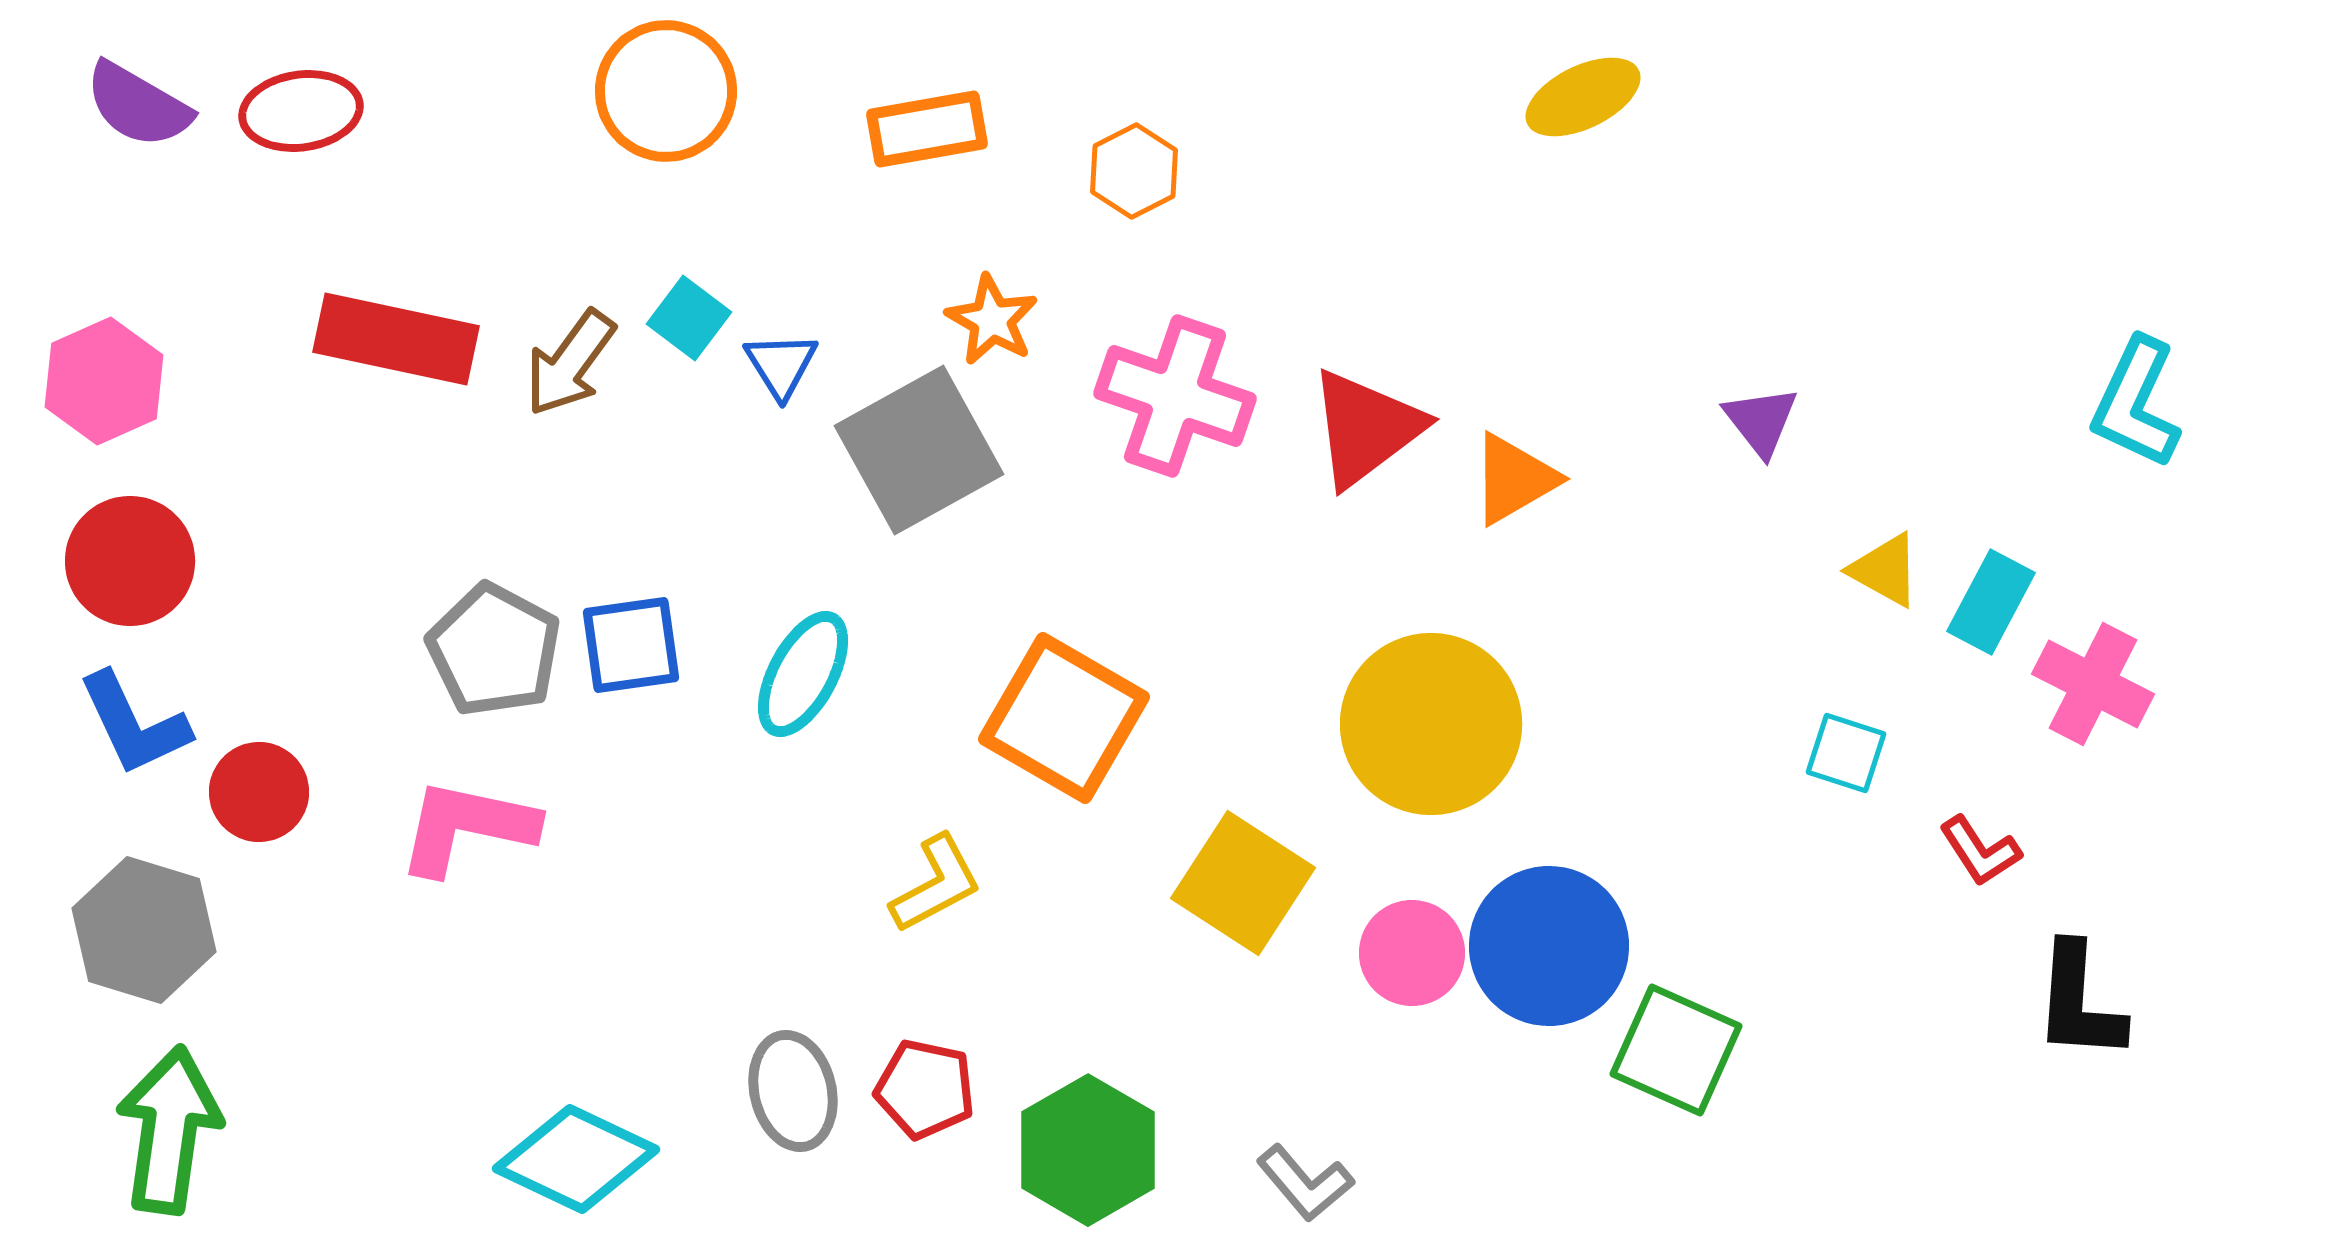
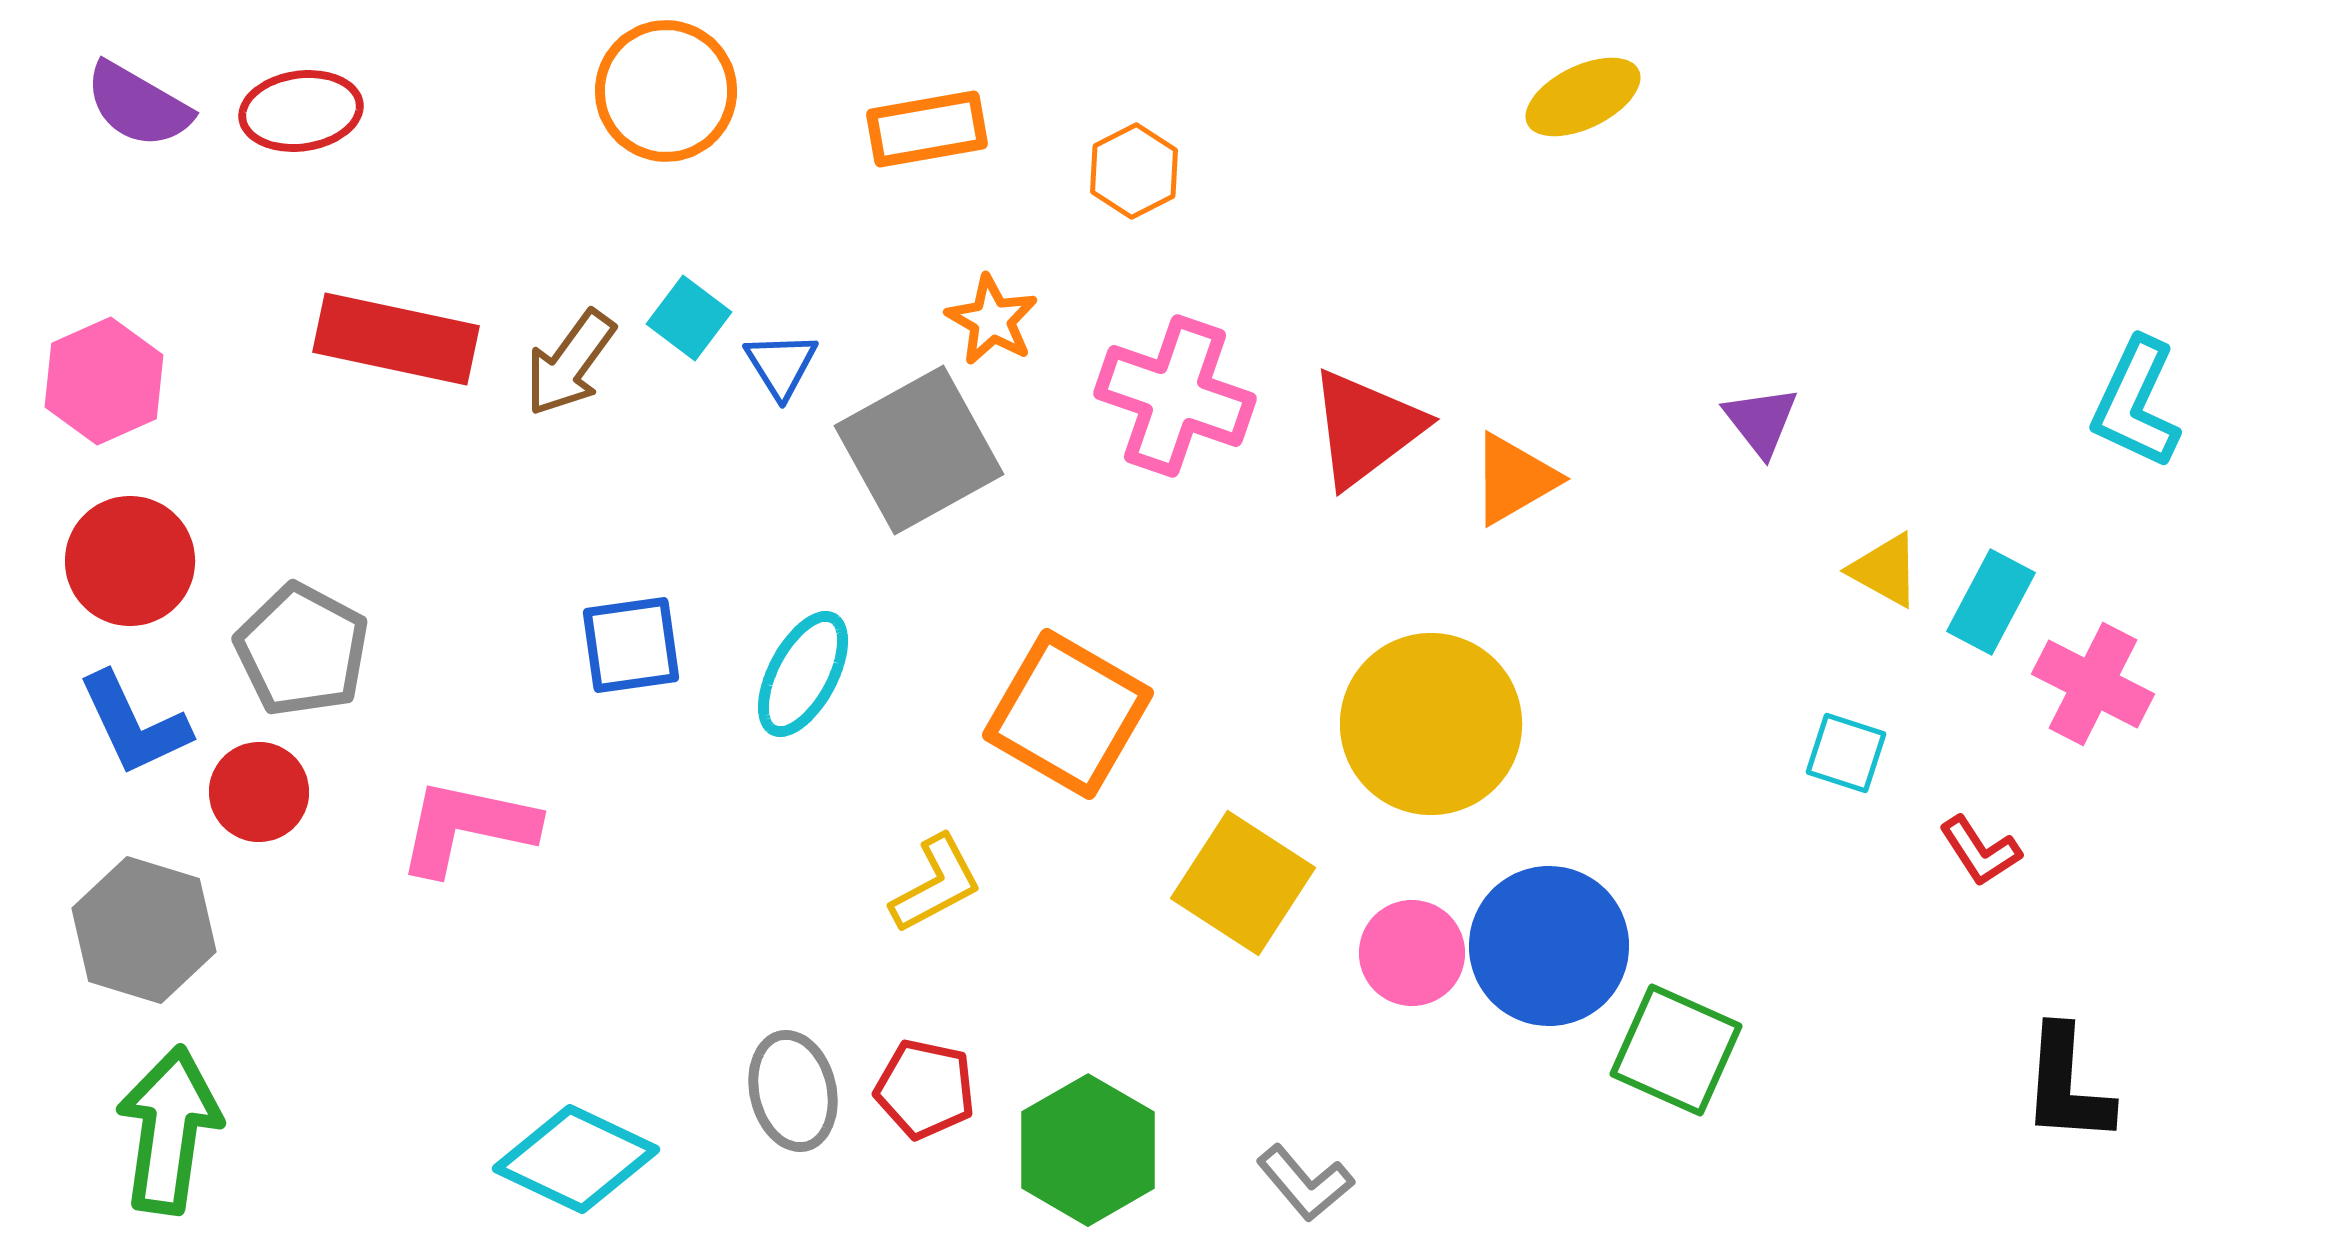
gray pentagon at (494, 650): moved 192 px left
orange square at (1064, 718): moved 4 px right, 4 px up
black L-shape at (2079, 1002): moved 12 px left, 83 px down
